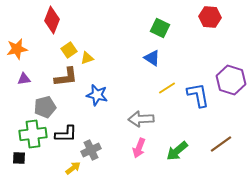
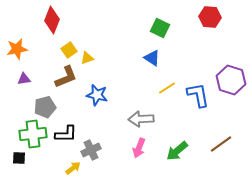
brown L-shape: rotated 15 degrees counterclockwise
